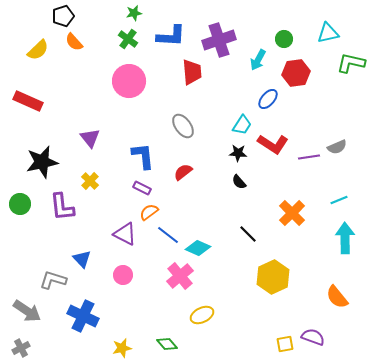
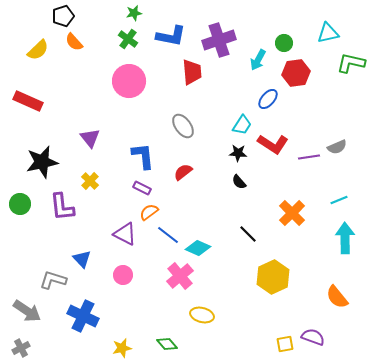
blue L-shape at (171, 36): rotated 8 degrees clockwise
green circle at (284, 39): moved 4 px down
yellow ellipse at (202, 315): rotated 40 degrees clockwise
